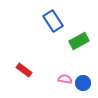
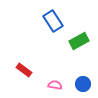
pink semicircle: moved 10 px left, 6 px down
blue circle: moved 1 px down
